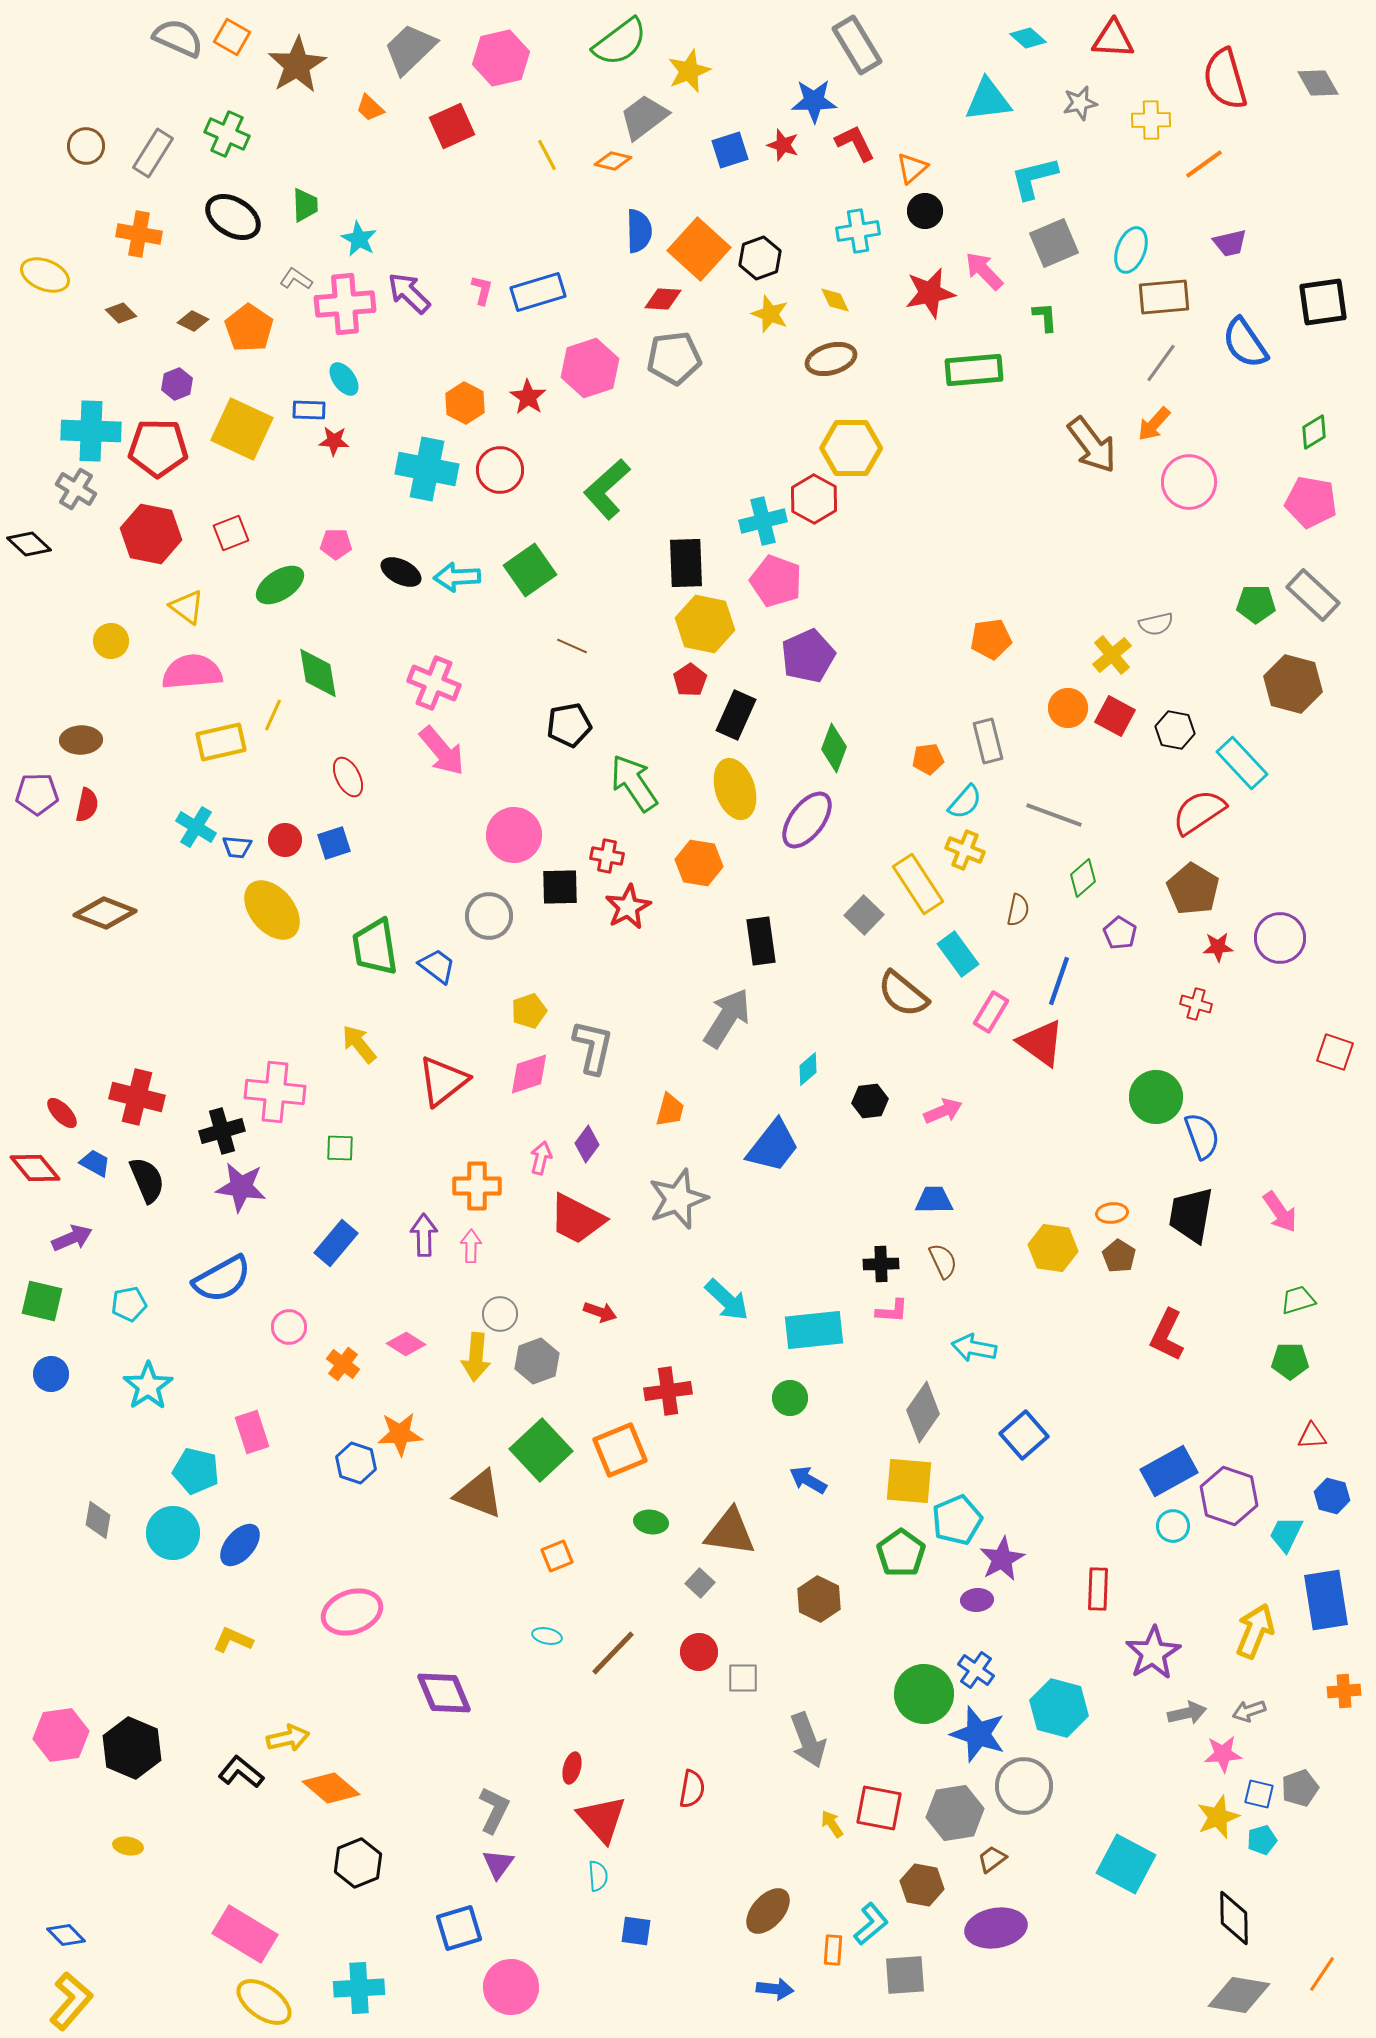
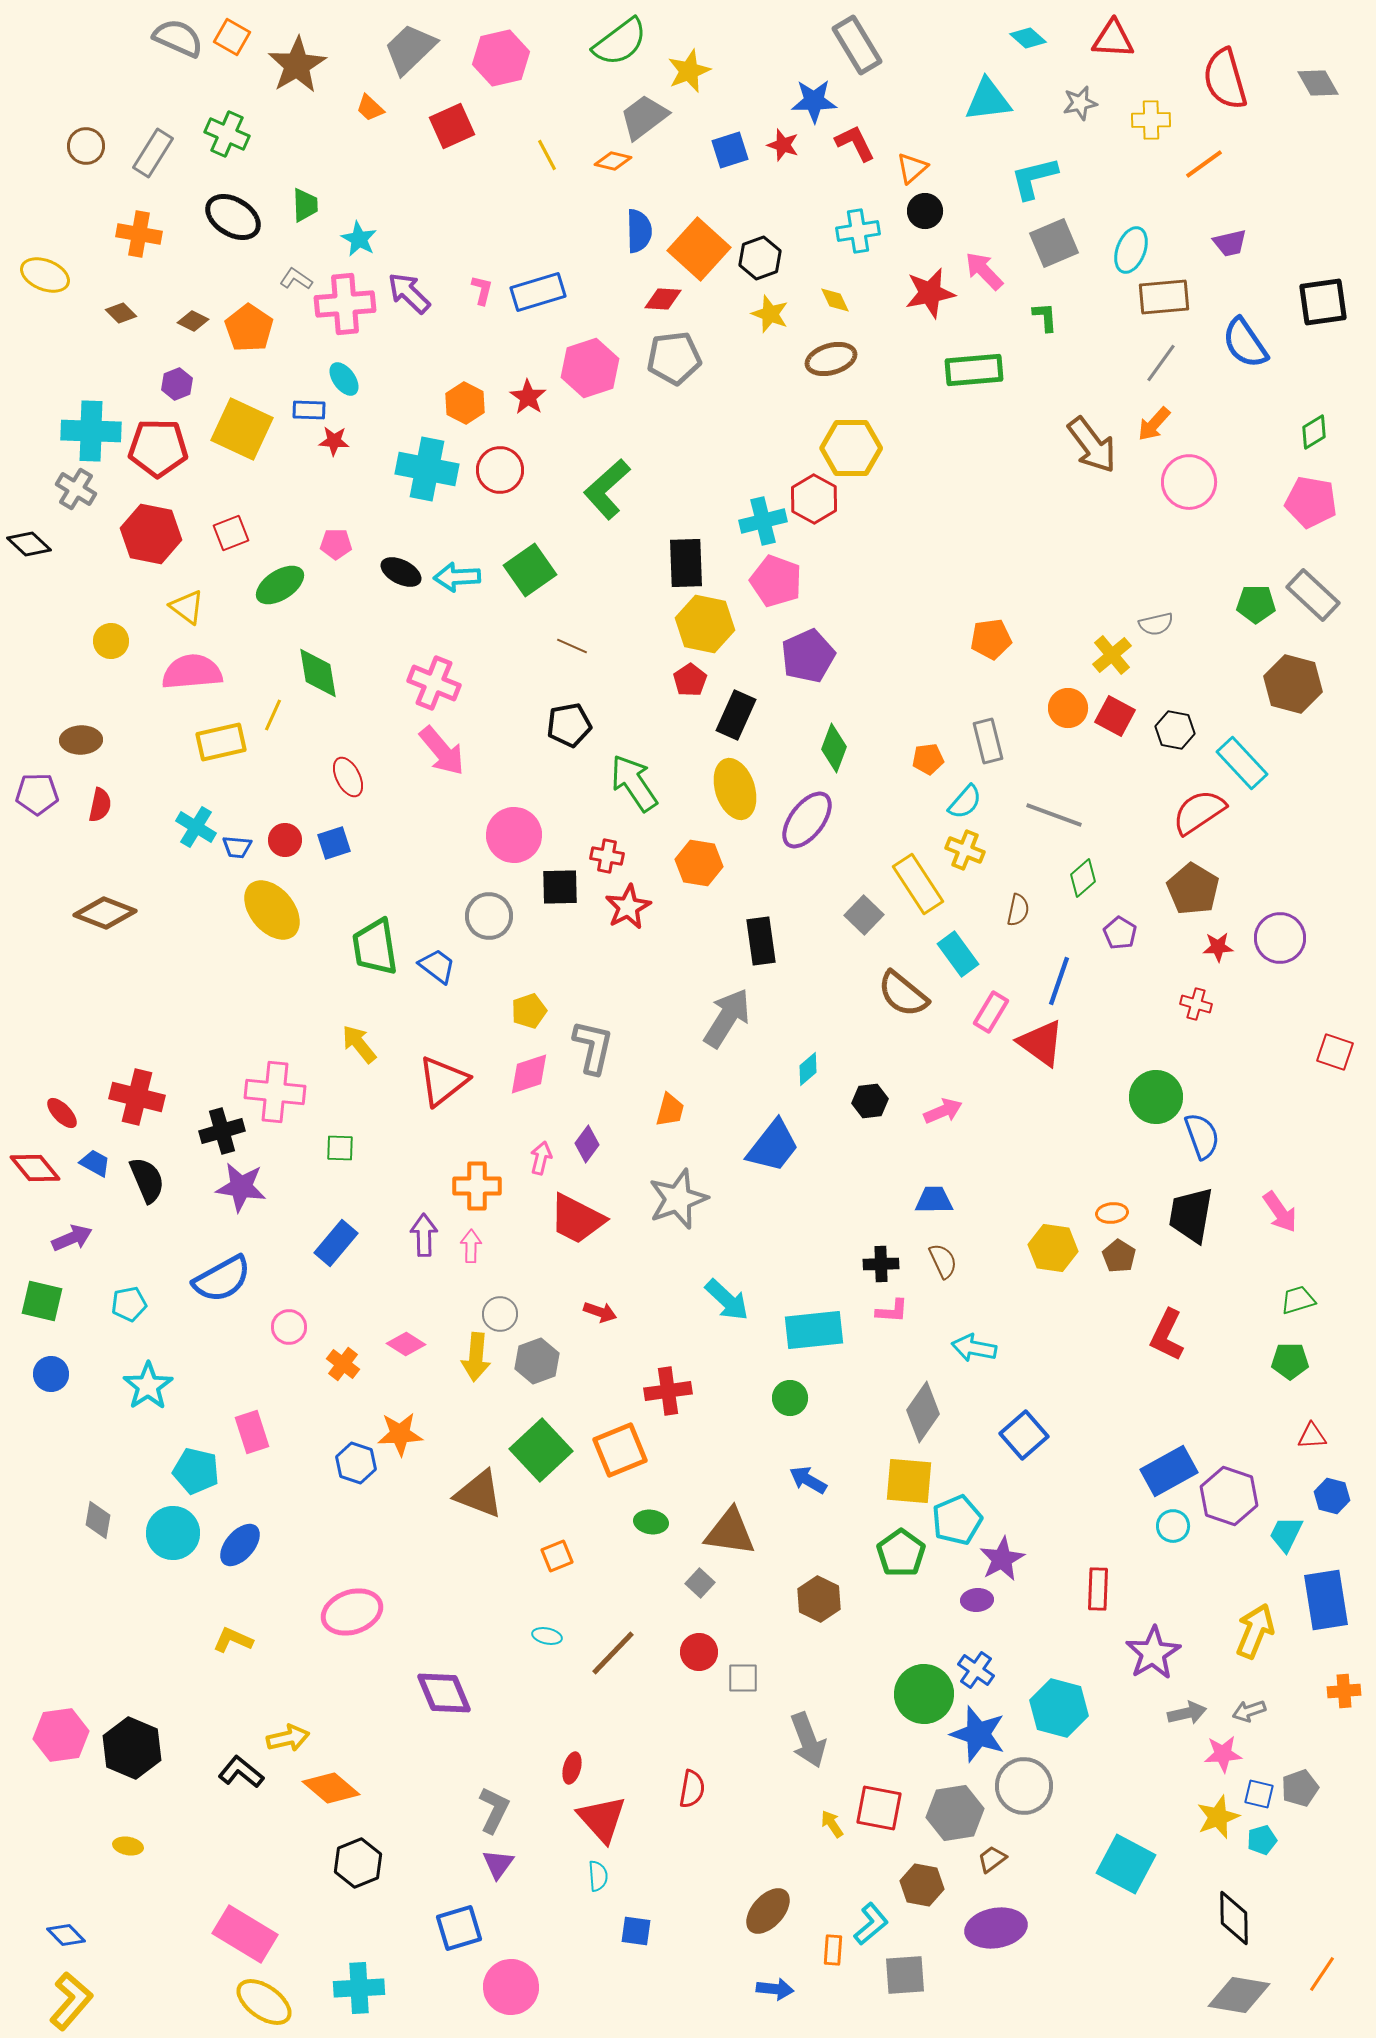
red semicircle at (87, 805): moved 13 px right
